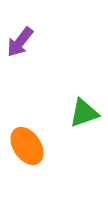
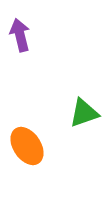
purple arrow: moved 7 px up; rotated 128 degrees clockwise
